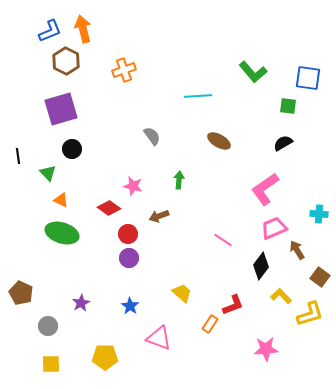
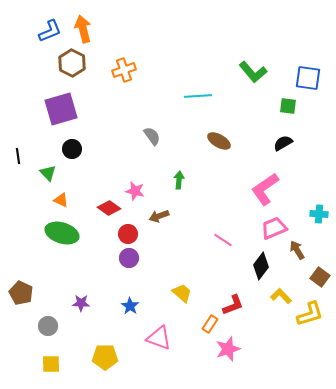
brown hexagon at (66, 61): moved 6 px right, 2 px down
pink star at (133, 186): moved 2 px right, 5 px down
purple star at (81, 303): rotated 30 degrees clockwise
pink star at (266, 349): moved 38 px left; rotated 15 degrees counterclockwise
